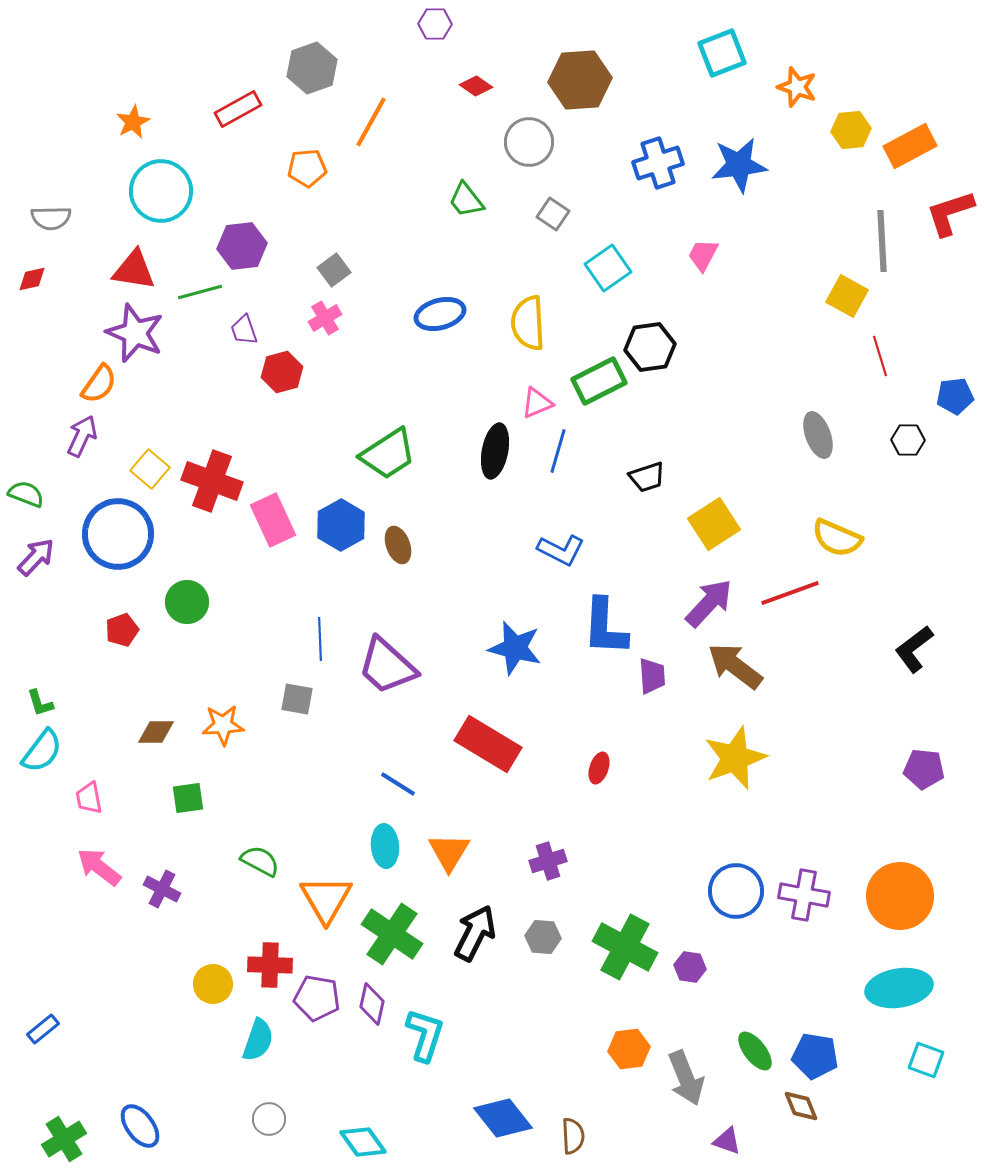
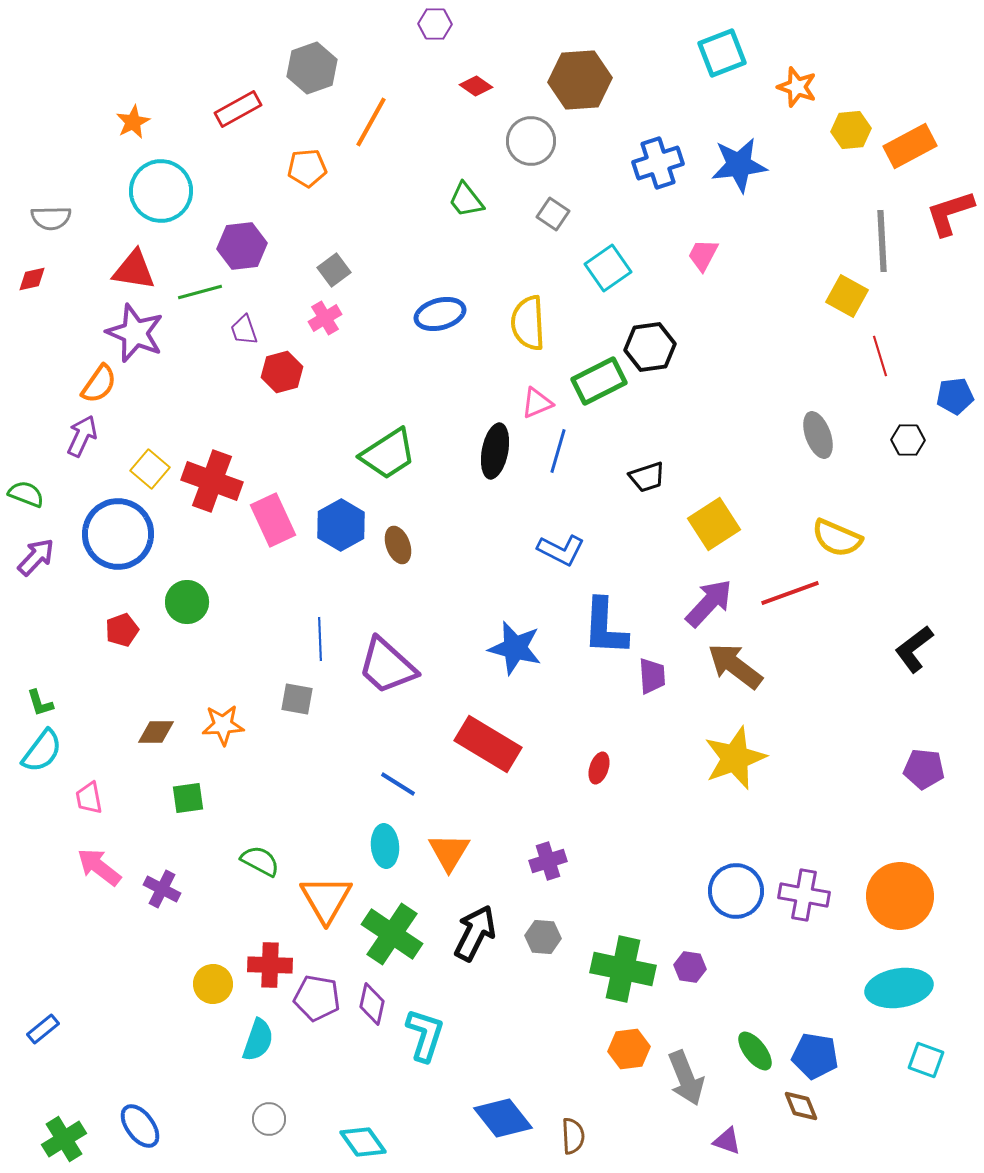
gray circle at (529, 142): moved 2 px right, 1 px up
green cross at (625, 947): moved 2 px left, 22 px down; rotated 16 degrees counterclockwise
